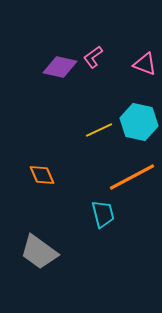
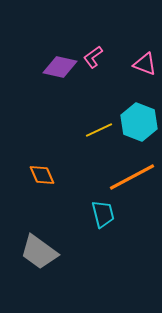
cyan hexagon: rotated 9 degrees clockwise
